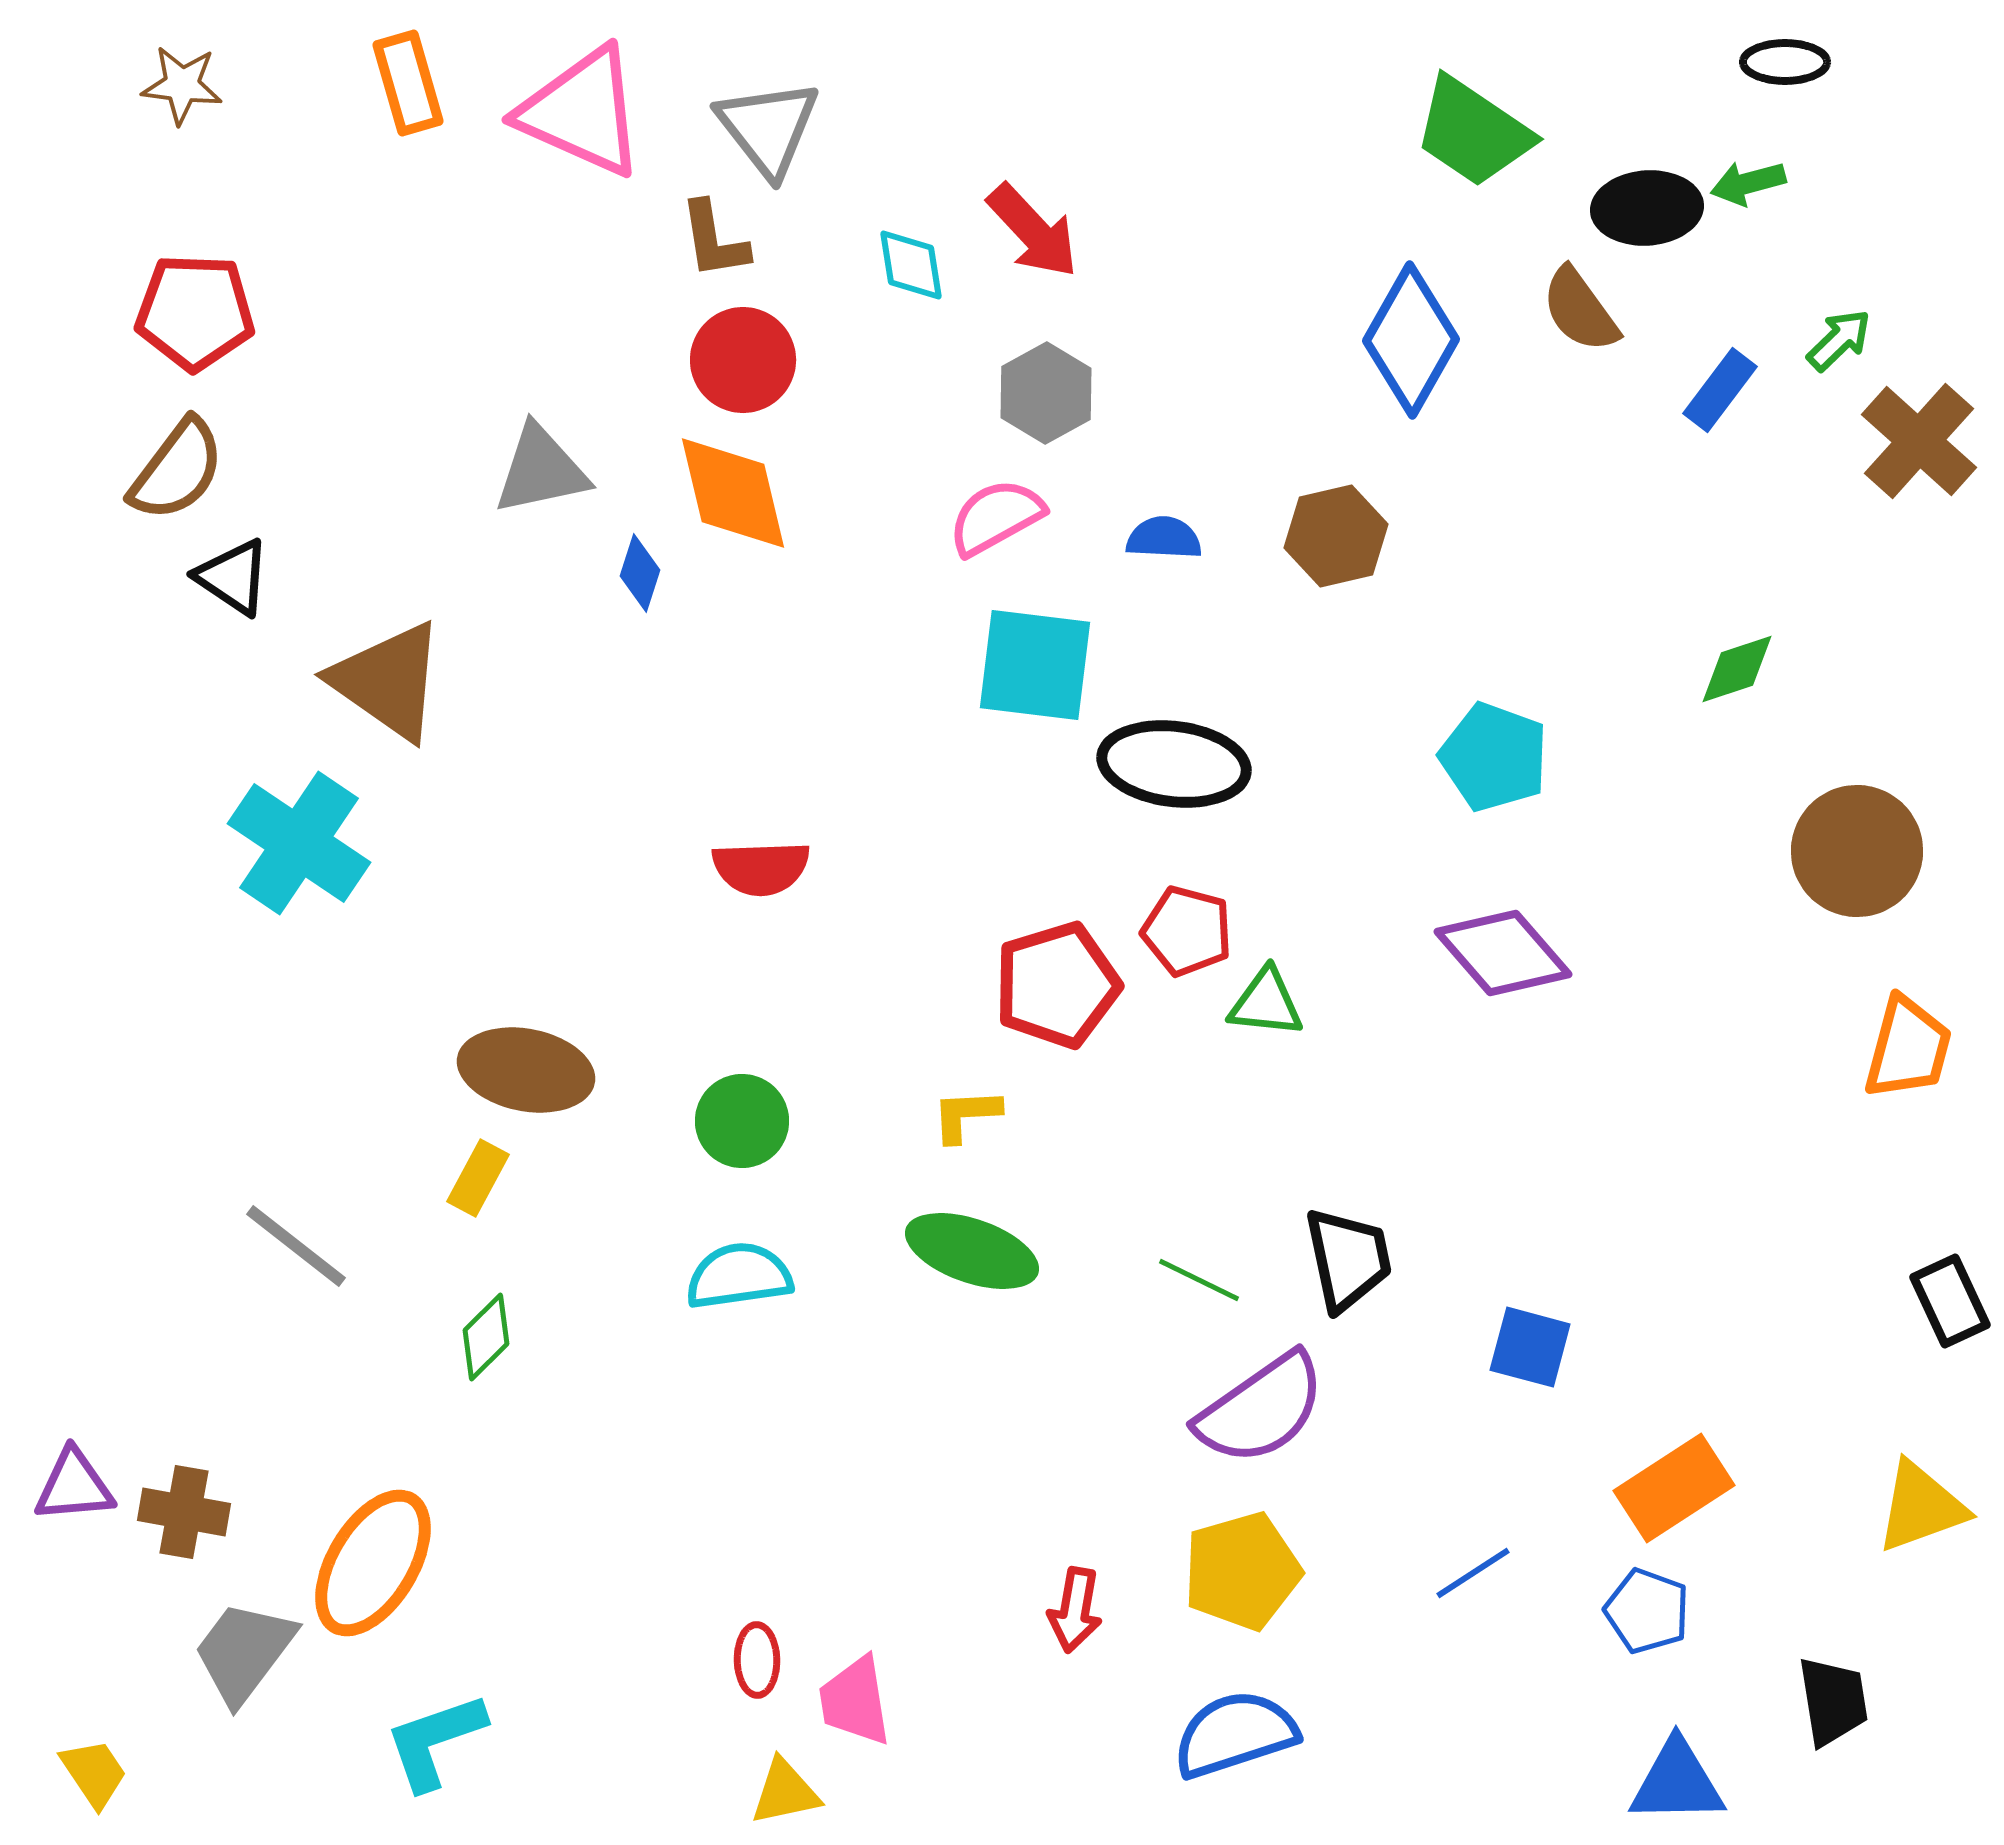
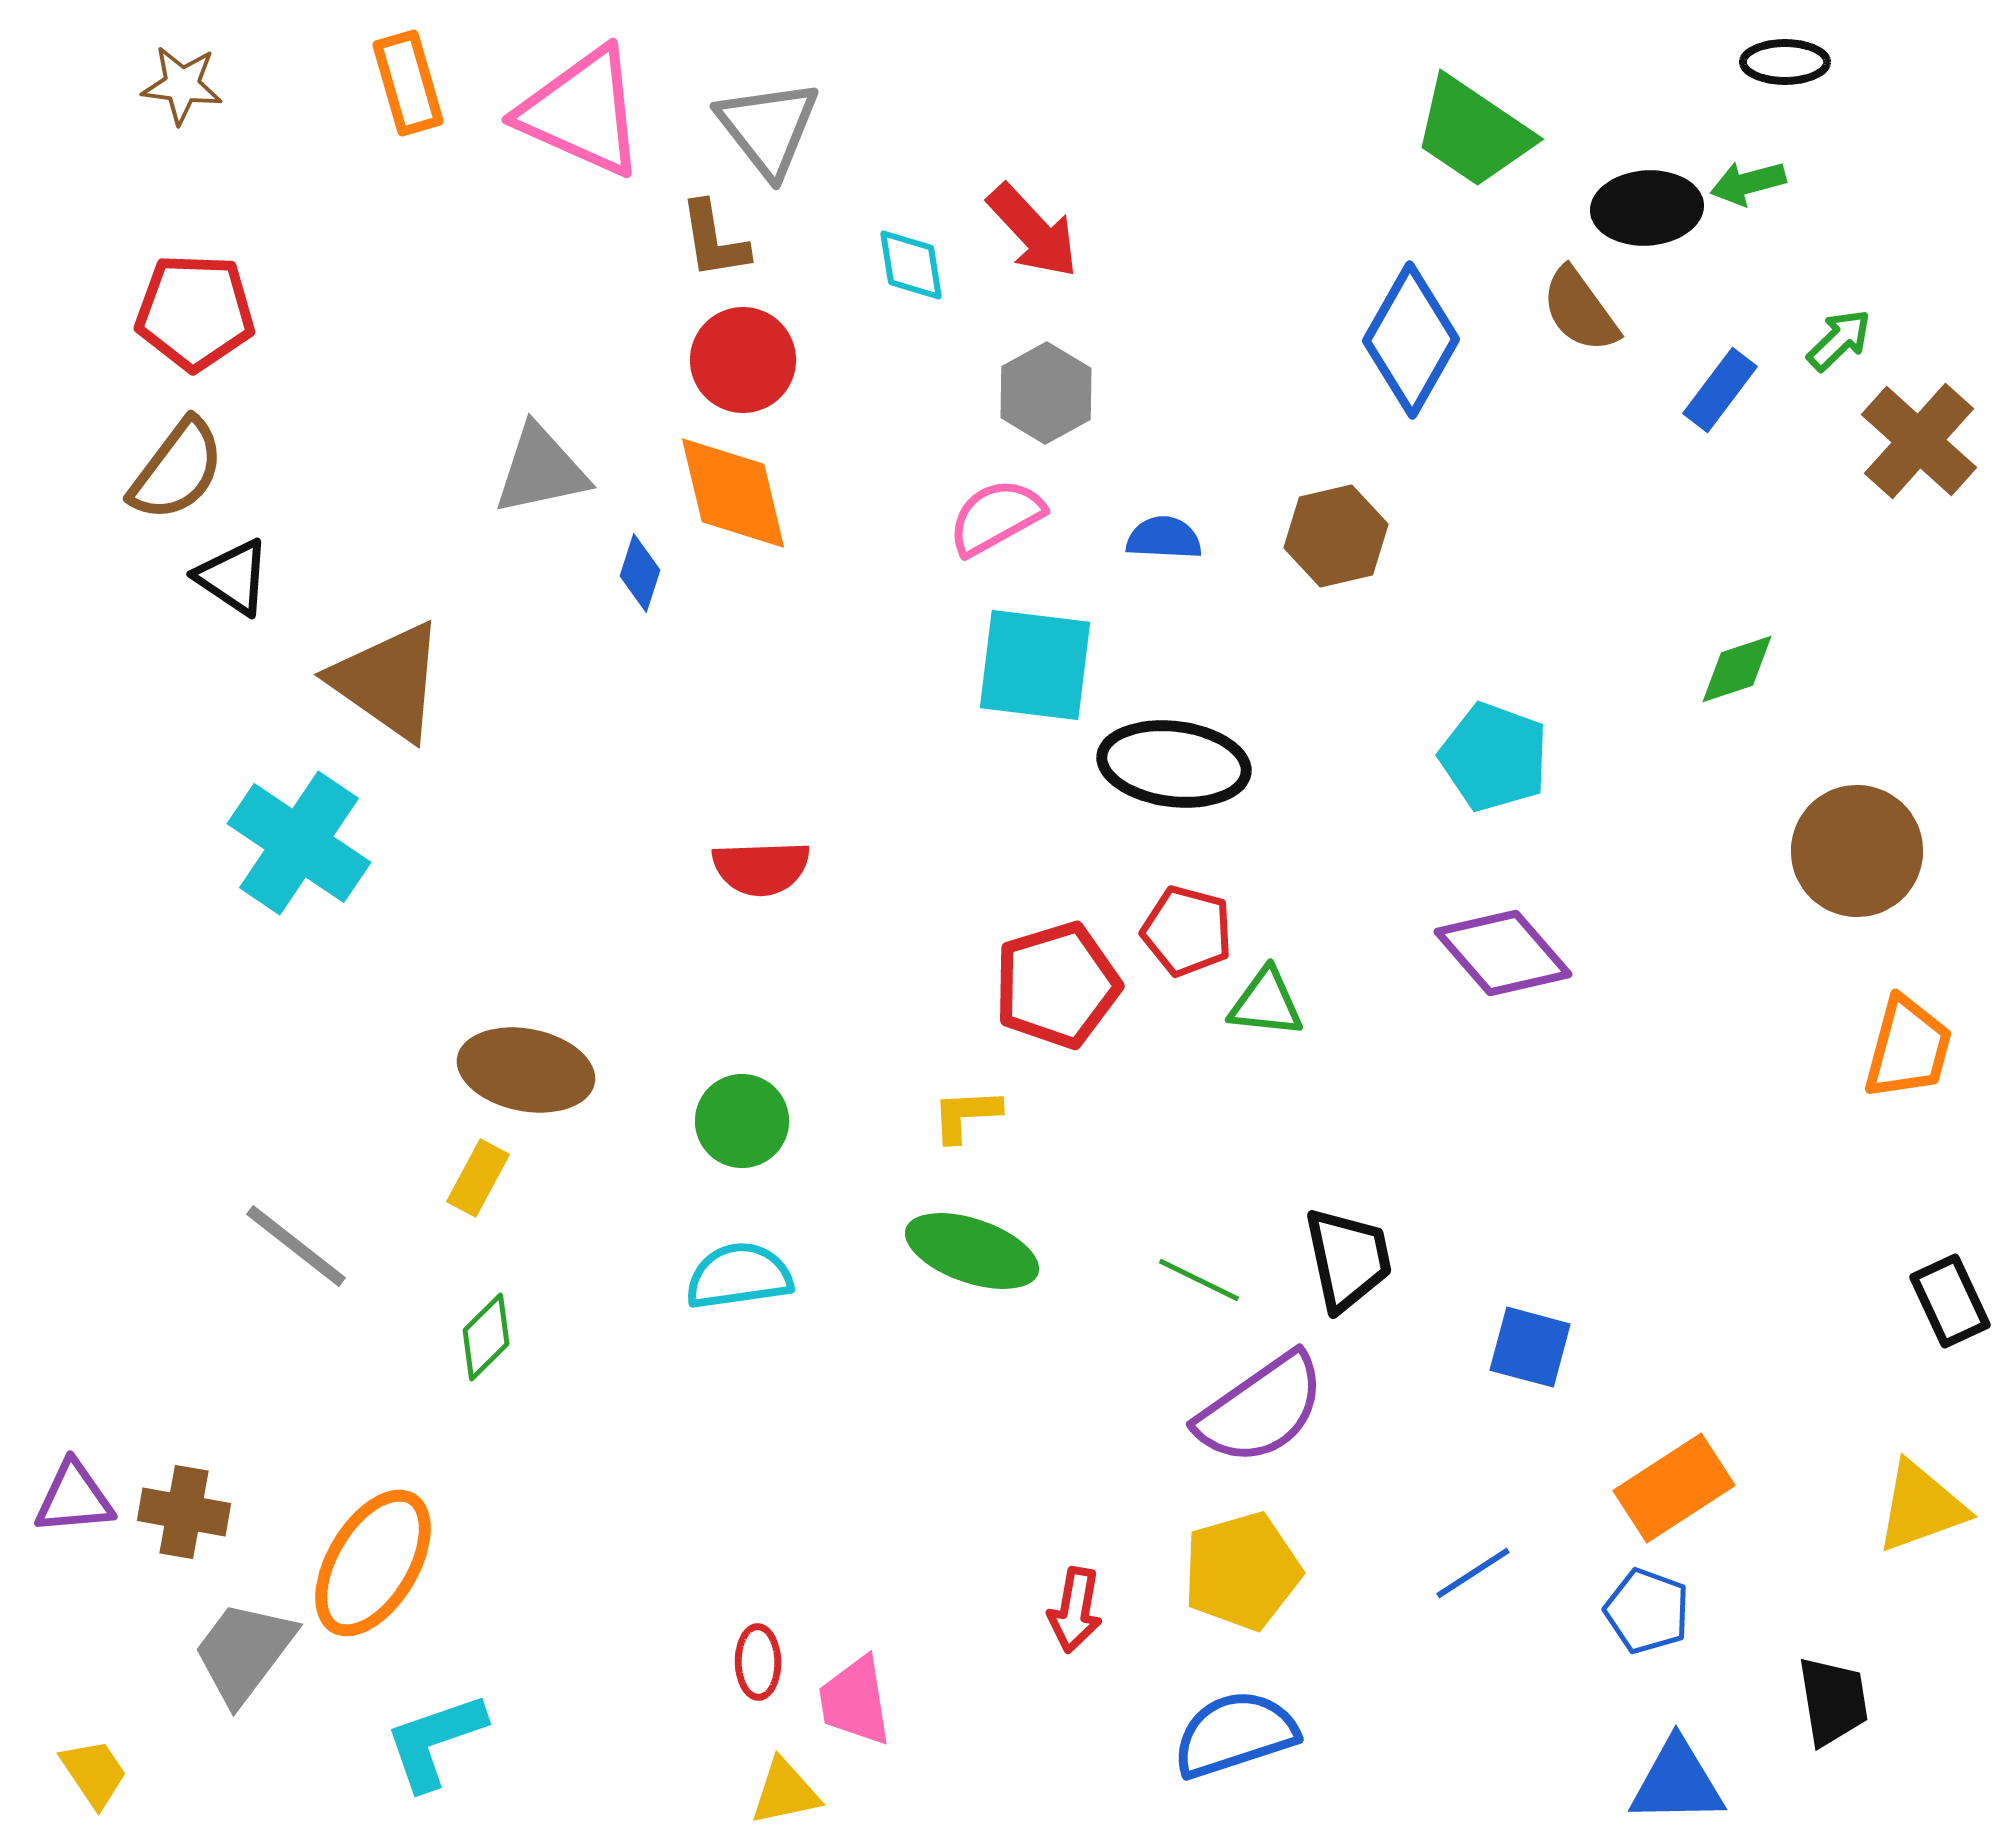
purple triangle at (74, 1486): moved 12 px down
red ellipse at (757, 1660): moved 1 px right, 2 px down
